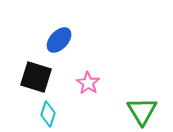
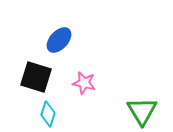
pink star: moved 4 px left; rotated 20 degrees counterclockwise
